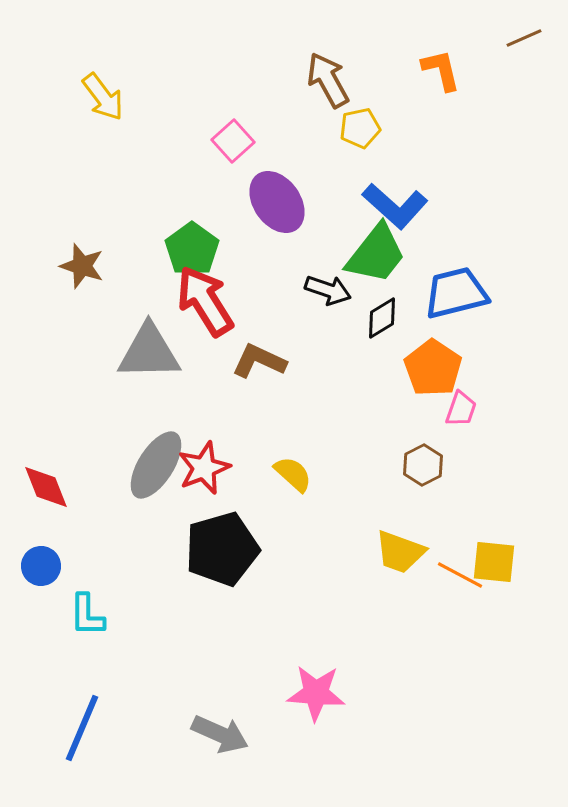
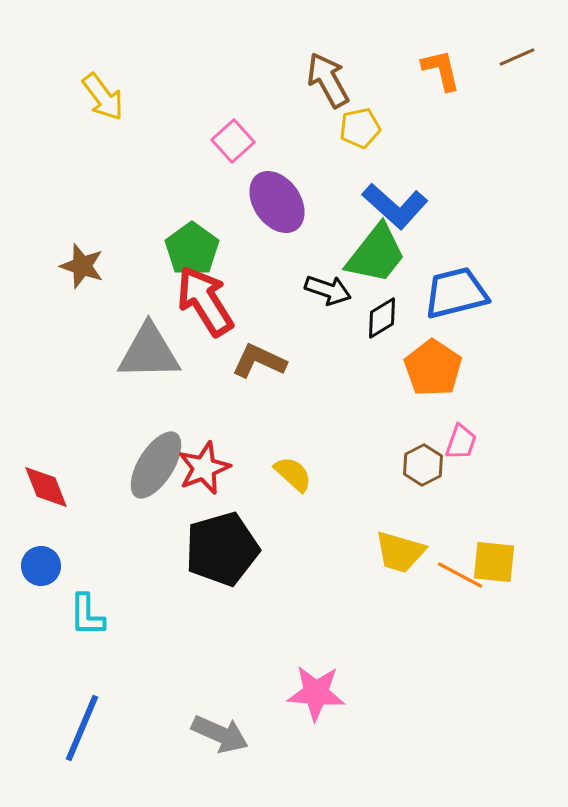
brown line: moved 7 px left, 19 px down
pink trapezoid: moved 33 px down
yellow trapezoid: rotated 4 degrees counterclockwise
